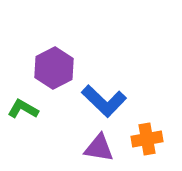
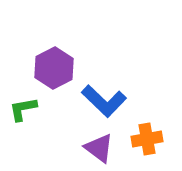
green L-shape: rotated 40 degrees counterclockwise
purple triangle: rotated 28 degrees clockwise
